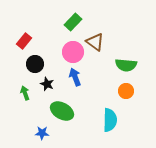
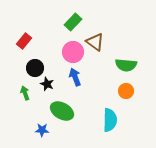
black circle: moved 4 px down
blue star: moved 3 px up
